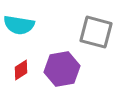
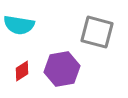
gray square: moved 1 px right
red diamond: moved 1 px right, 1 px down
